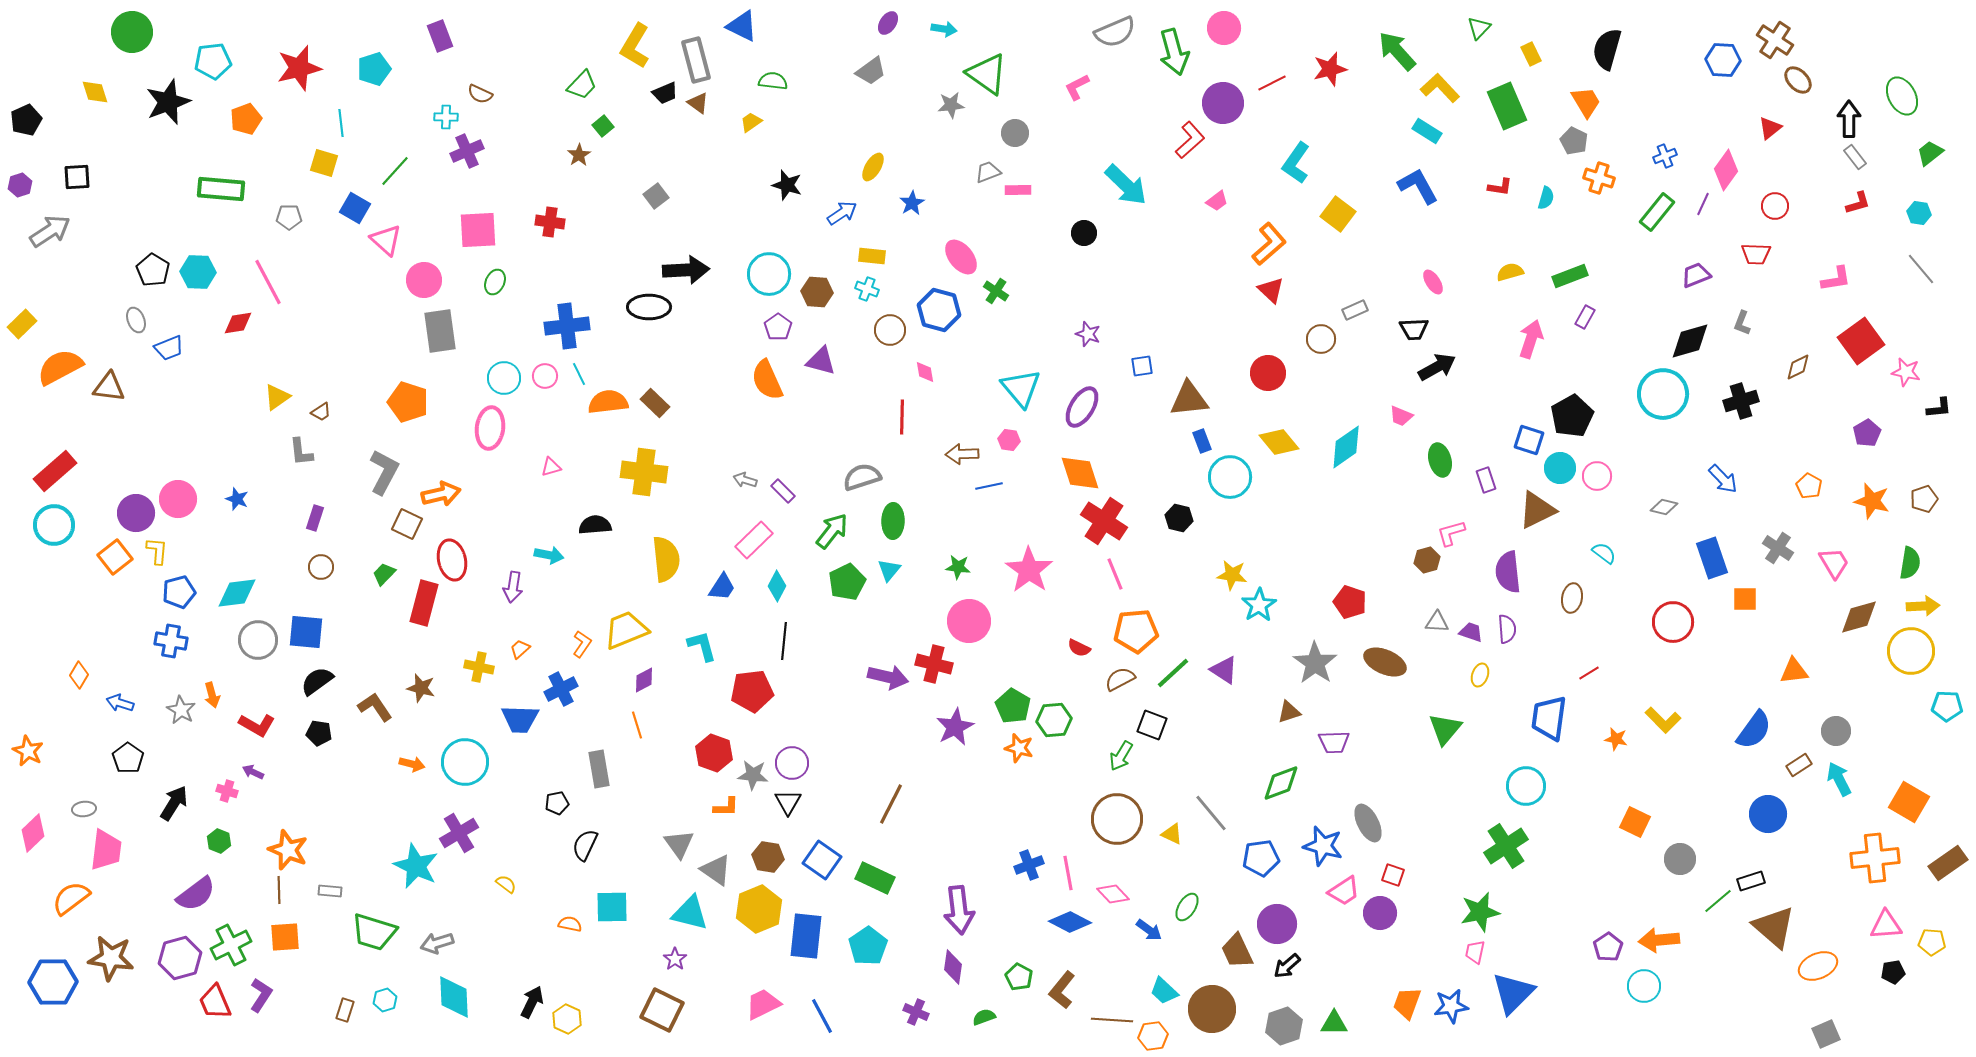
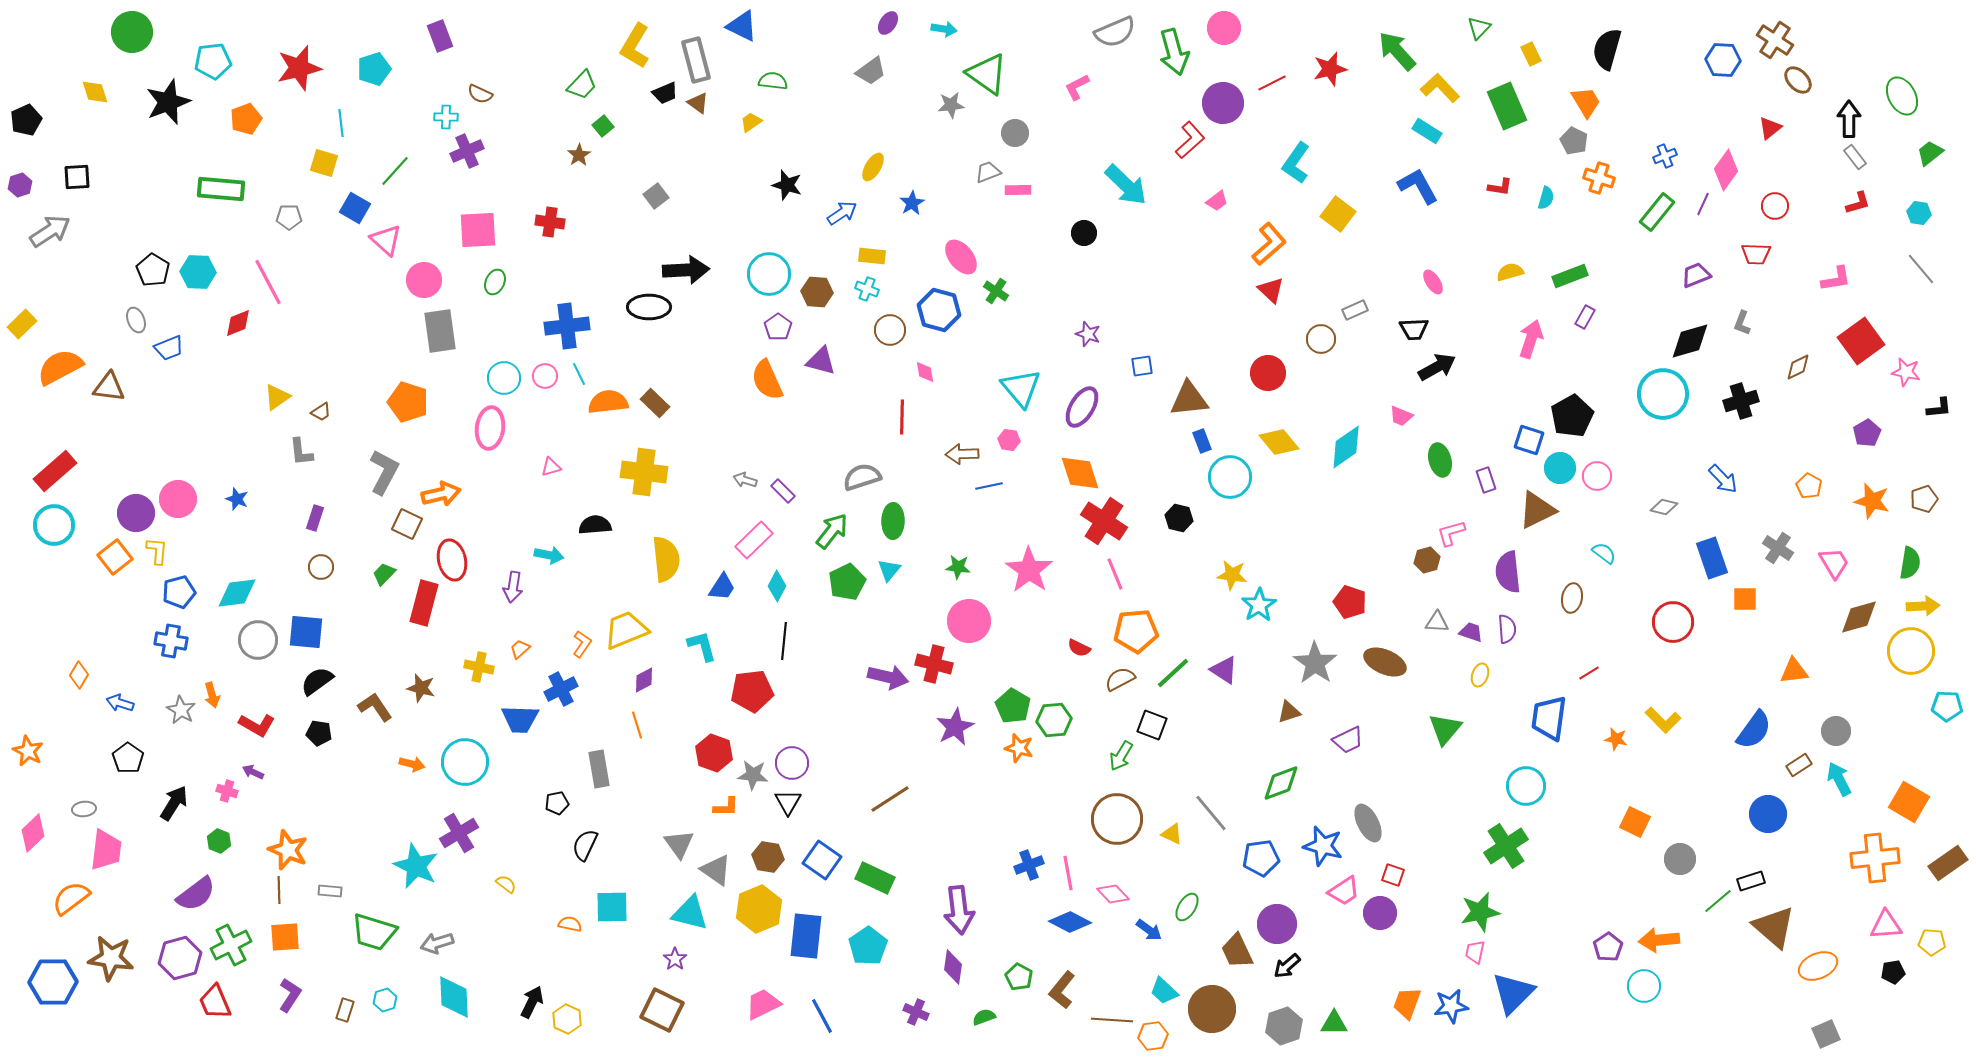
red diamond at (238, 323): rotated 12 degrees counterclockwise
purple trapezoid at (1334, 742): moved 14 px right, 2 px up; rotated 24 degrees counterclockwise
brown line at (891, 804): moved 1 px left, 5 px up; rotated 30 degrees clockwise
purple L-shape at (261, 995): moved 29 px right
